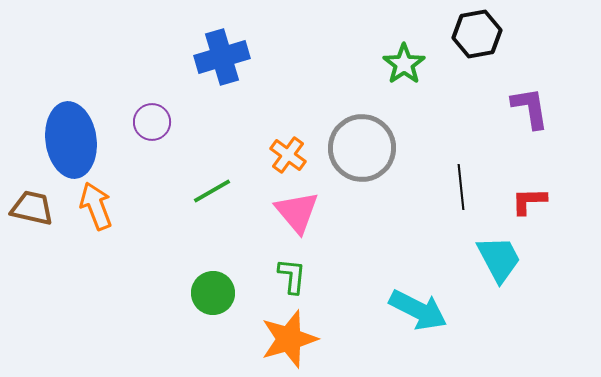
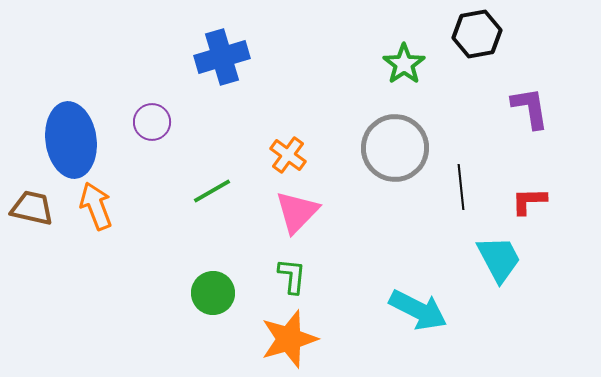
gray circle: moved 33 px right
pink triangle: rotated 24 degrees clockwise
